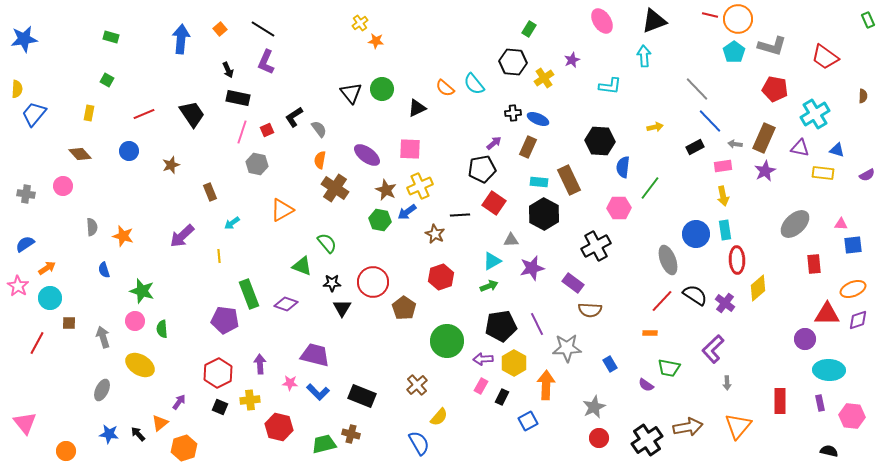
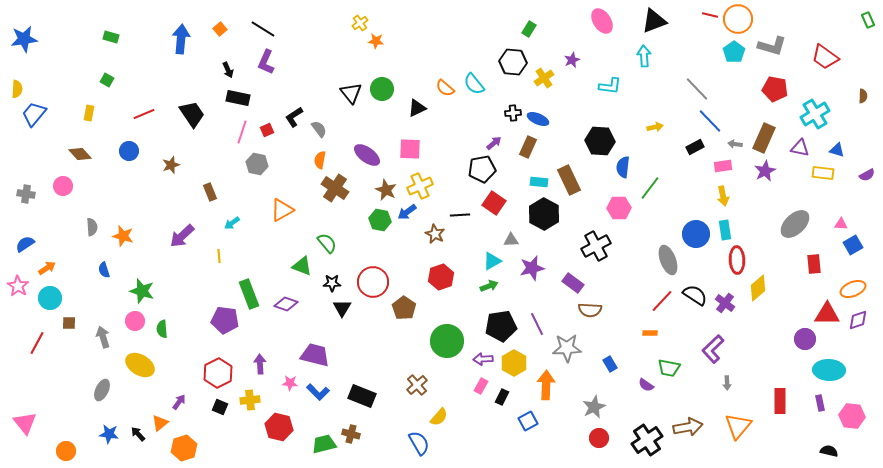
blue square at (853, 245): rotated 24 degrees counterclockwise
